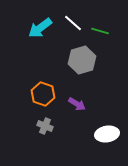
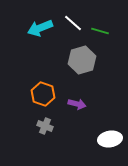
cyan arrow: rotated 15 degrees clockwise
purple arrow: rotated 18 degrees counterclockwise
white ellipse: moved 3 px right, 5 px down
